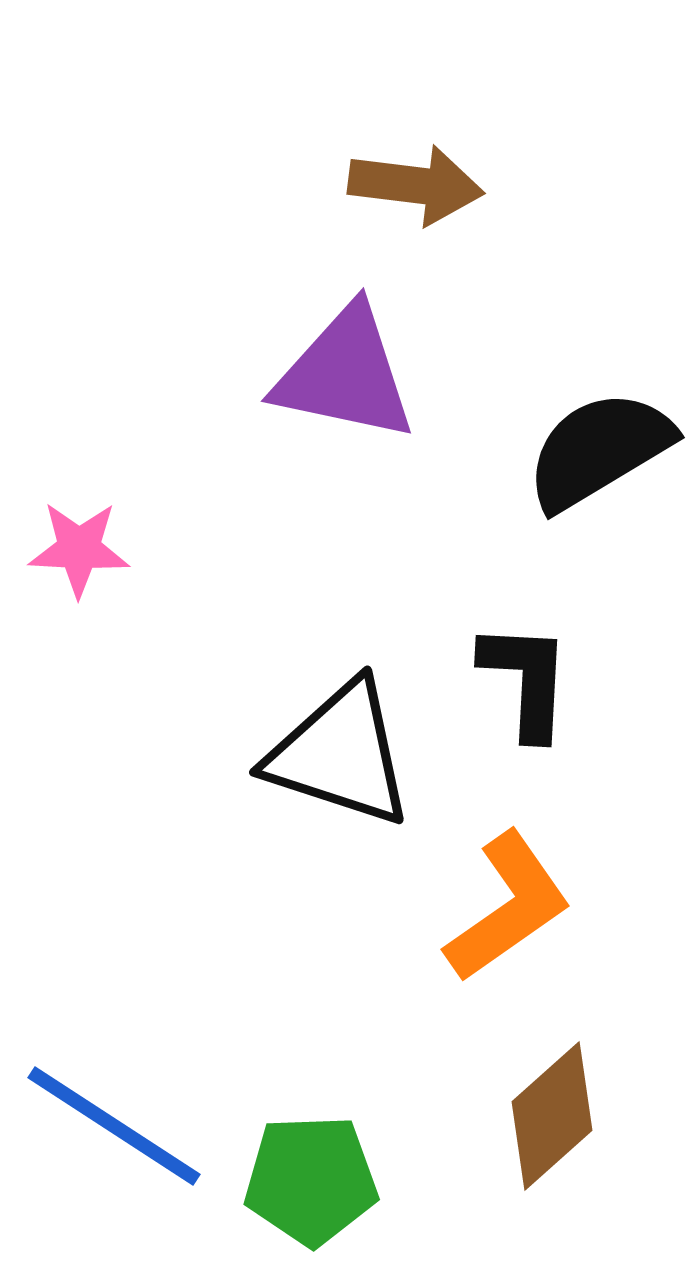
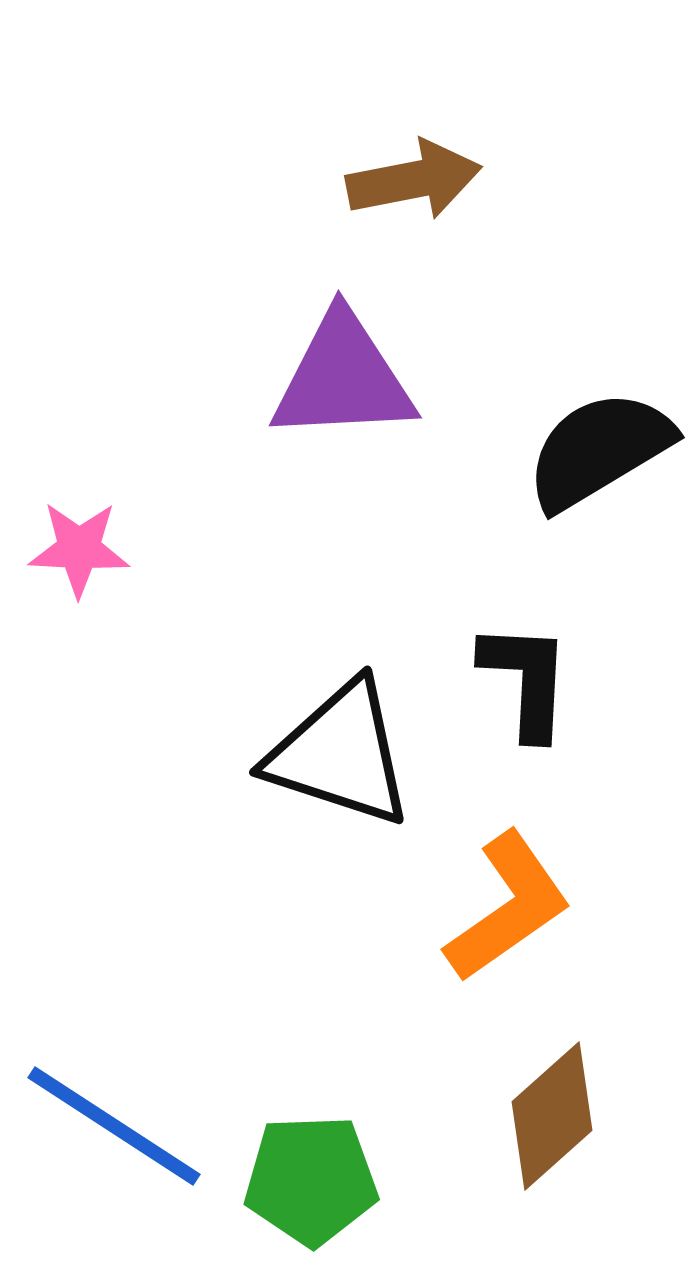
brown arrow: moved 2 px left, 5 px up; rotated 18 degrees counterclockwise
purple triangle: moved 2 px left, 4 px down; rotated 15 degrees counterclockwise
